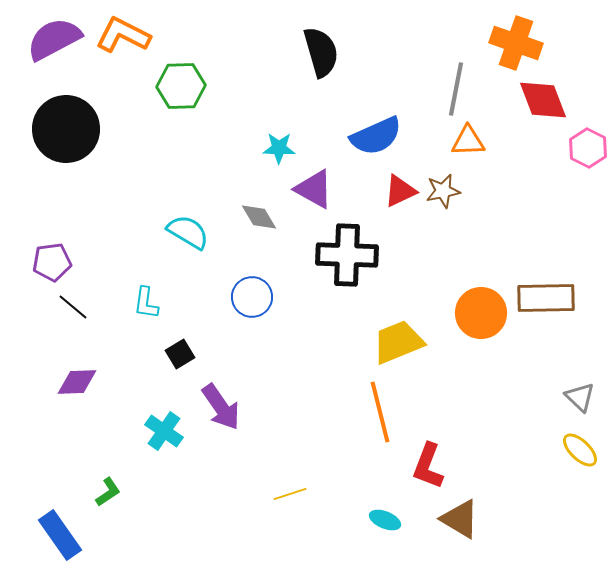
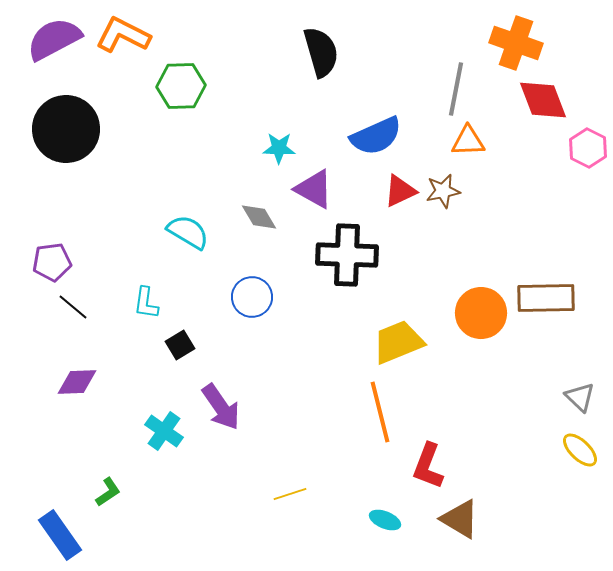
black square: moved 9 px up
